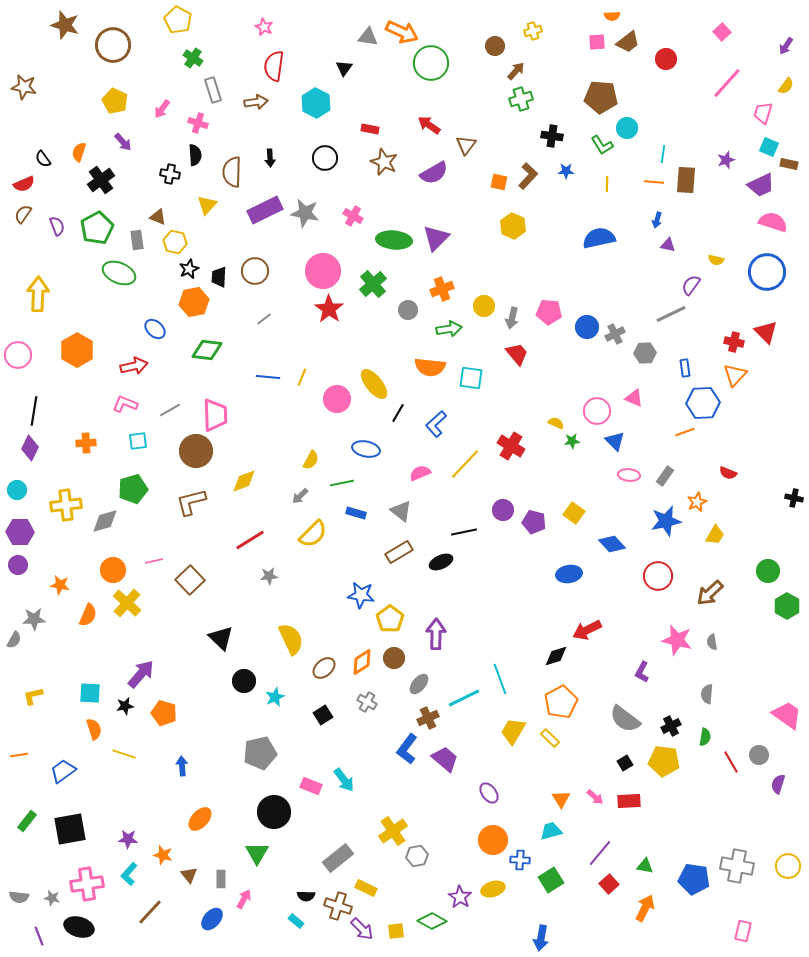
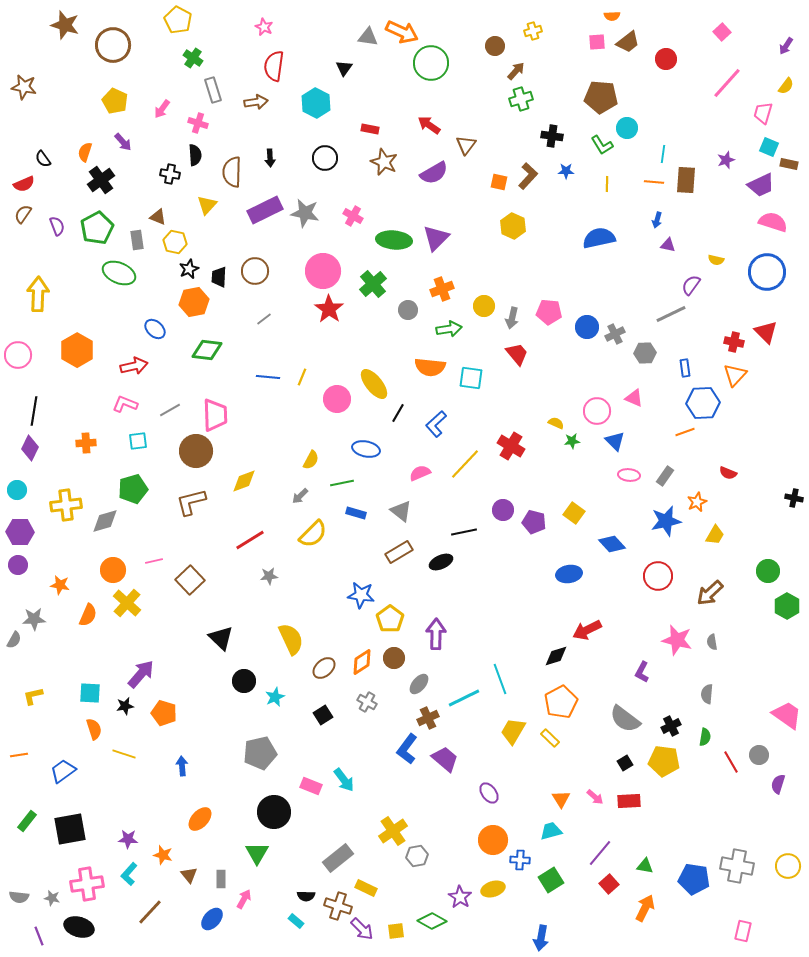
orange semicircle at (79, 152): moved 6 px right
